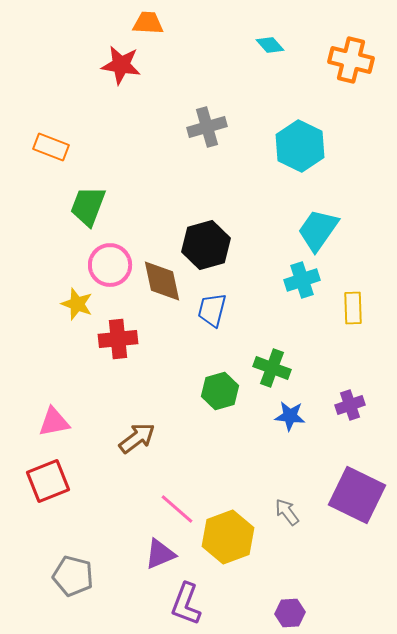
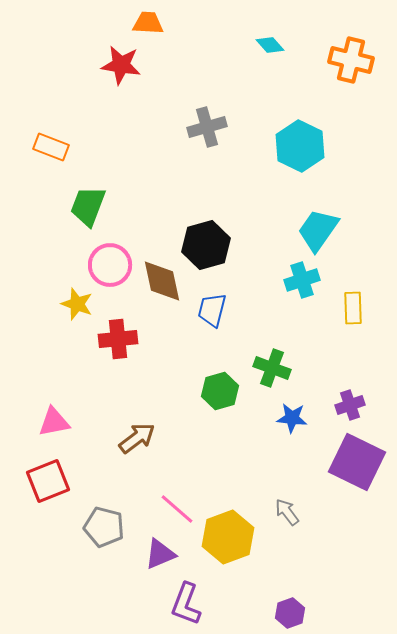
blue star: moved 2 px right, 2 px down
purple square: moved 33 px up
gray pentagon: moved 31 px right, 49 px up
purple hexagon: rotated 16 degrees counterclockwise
